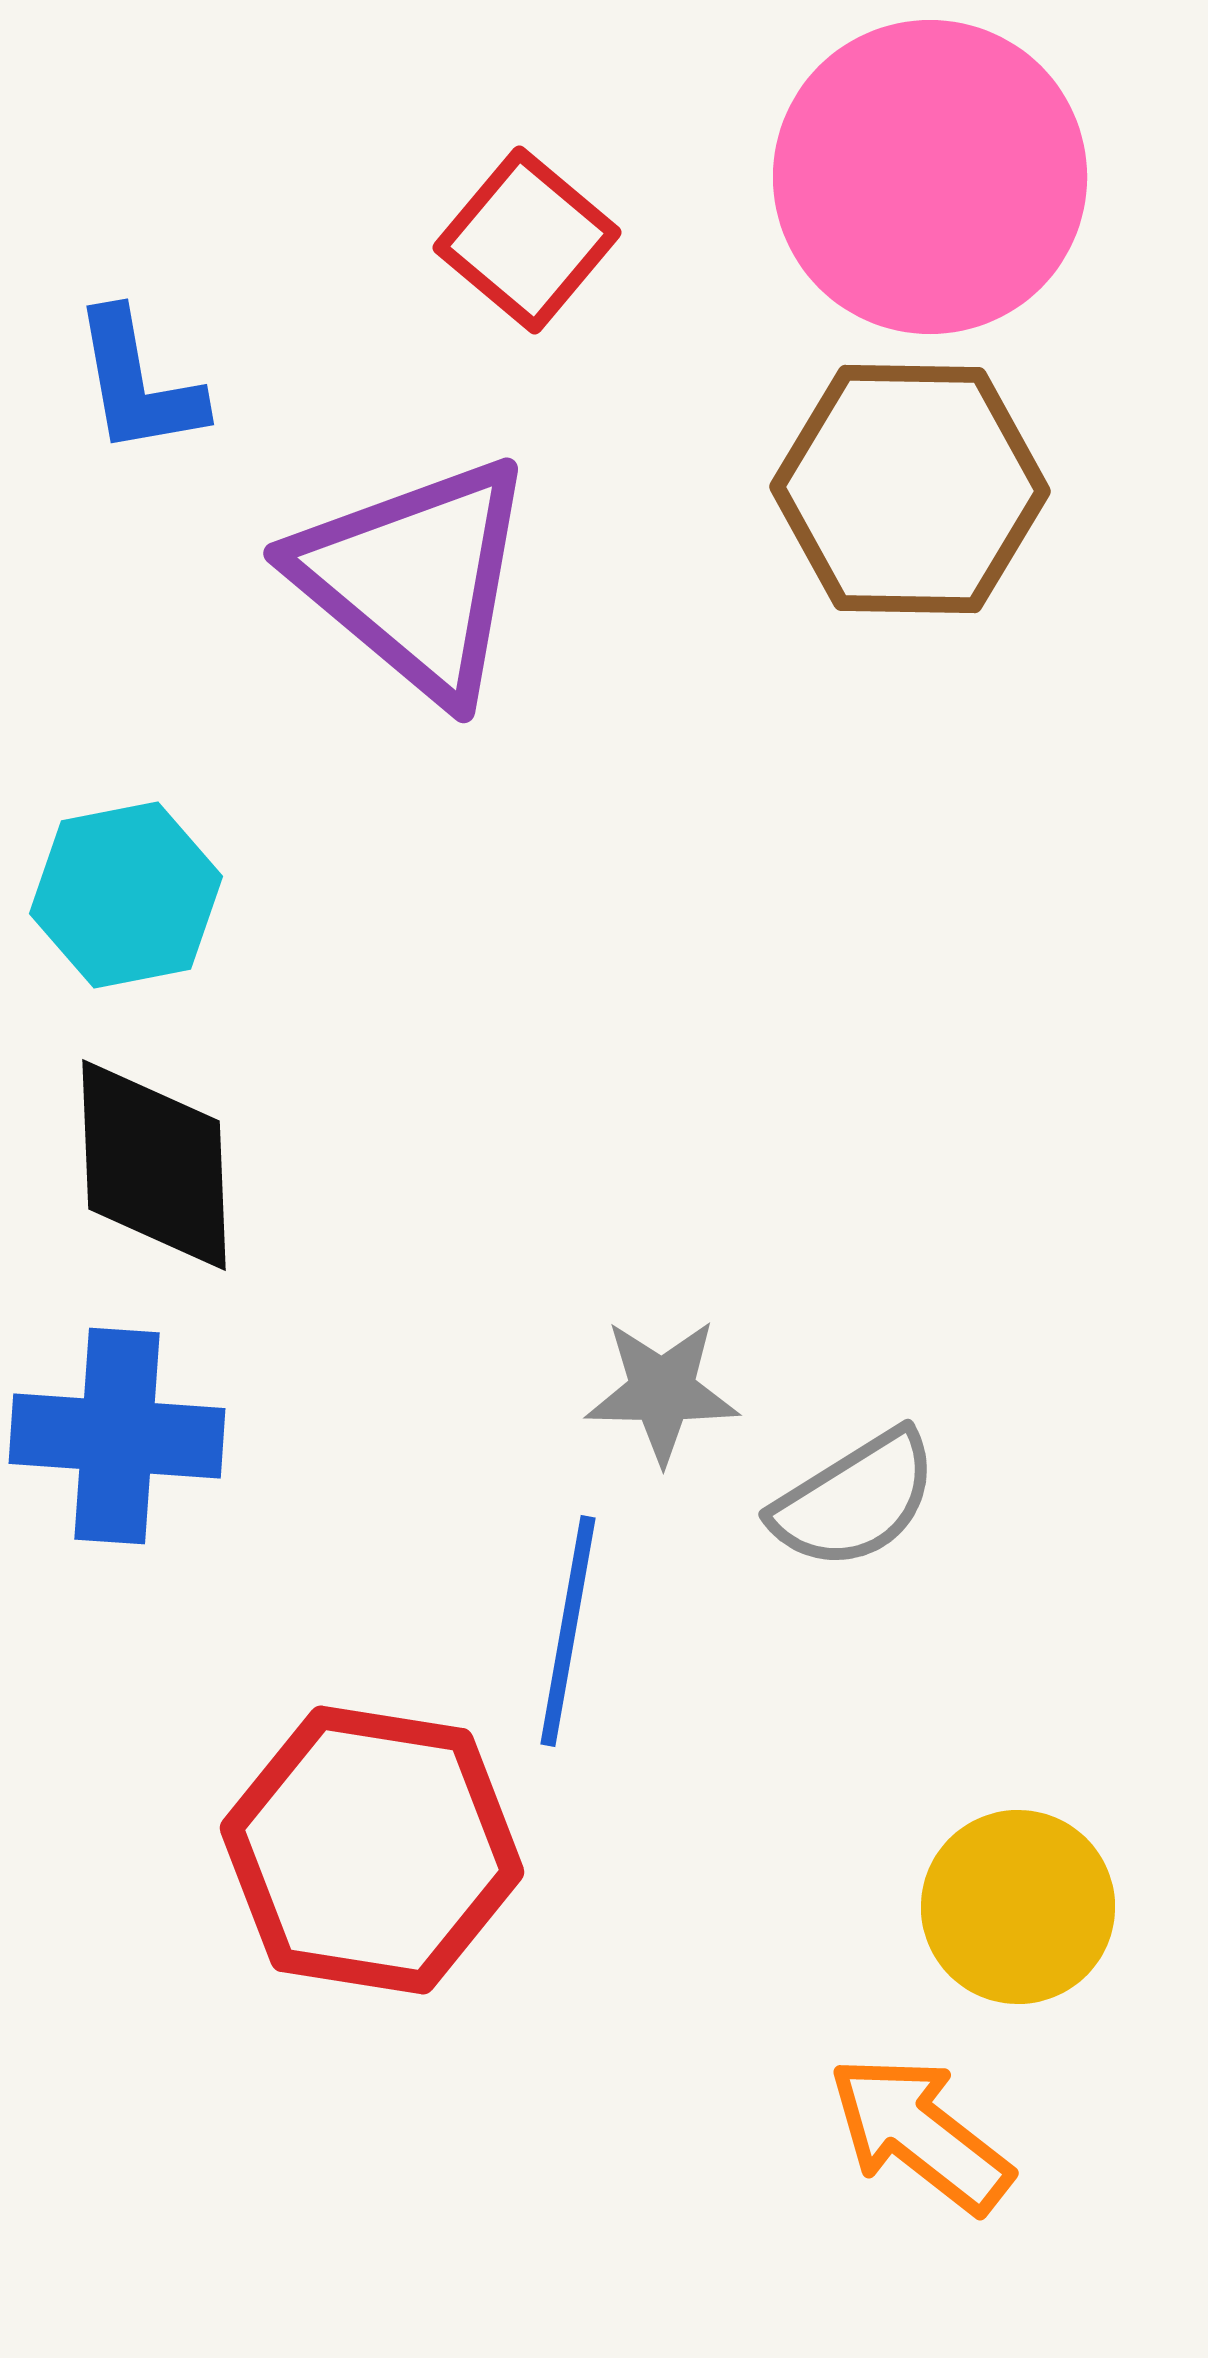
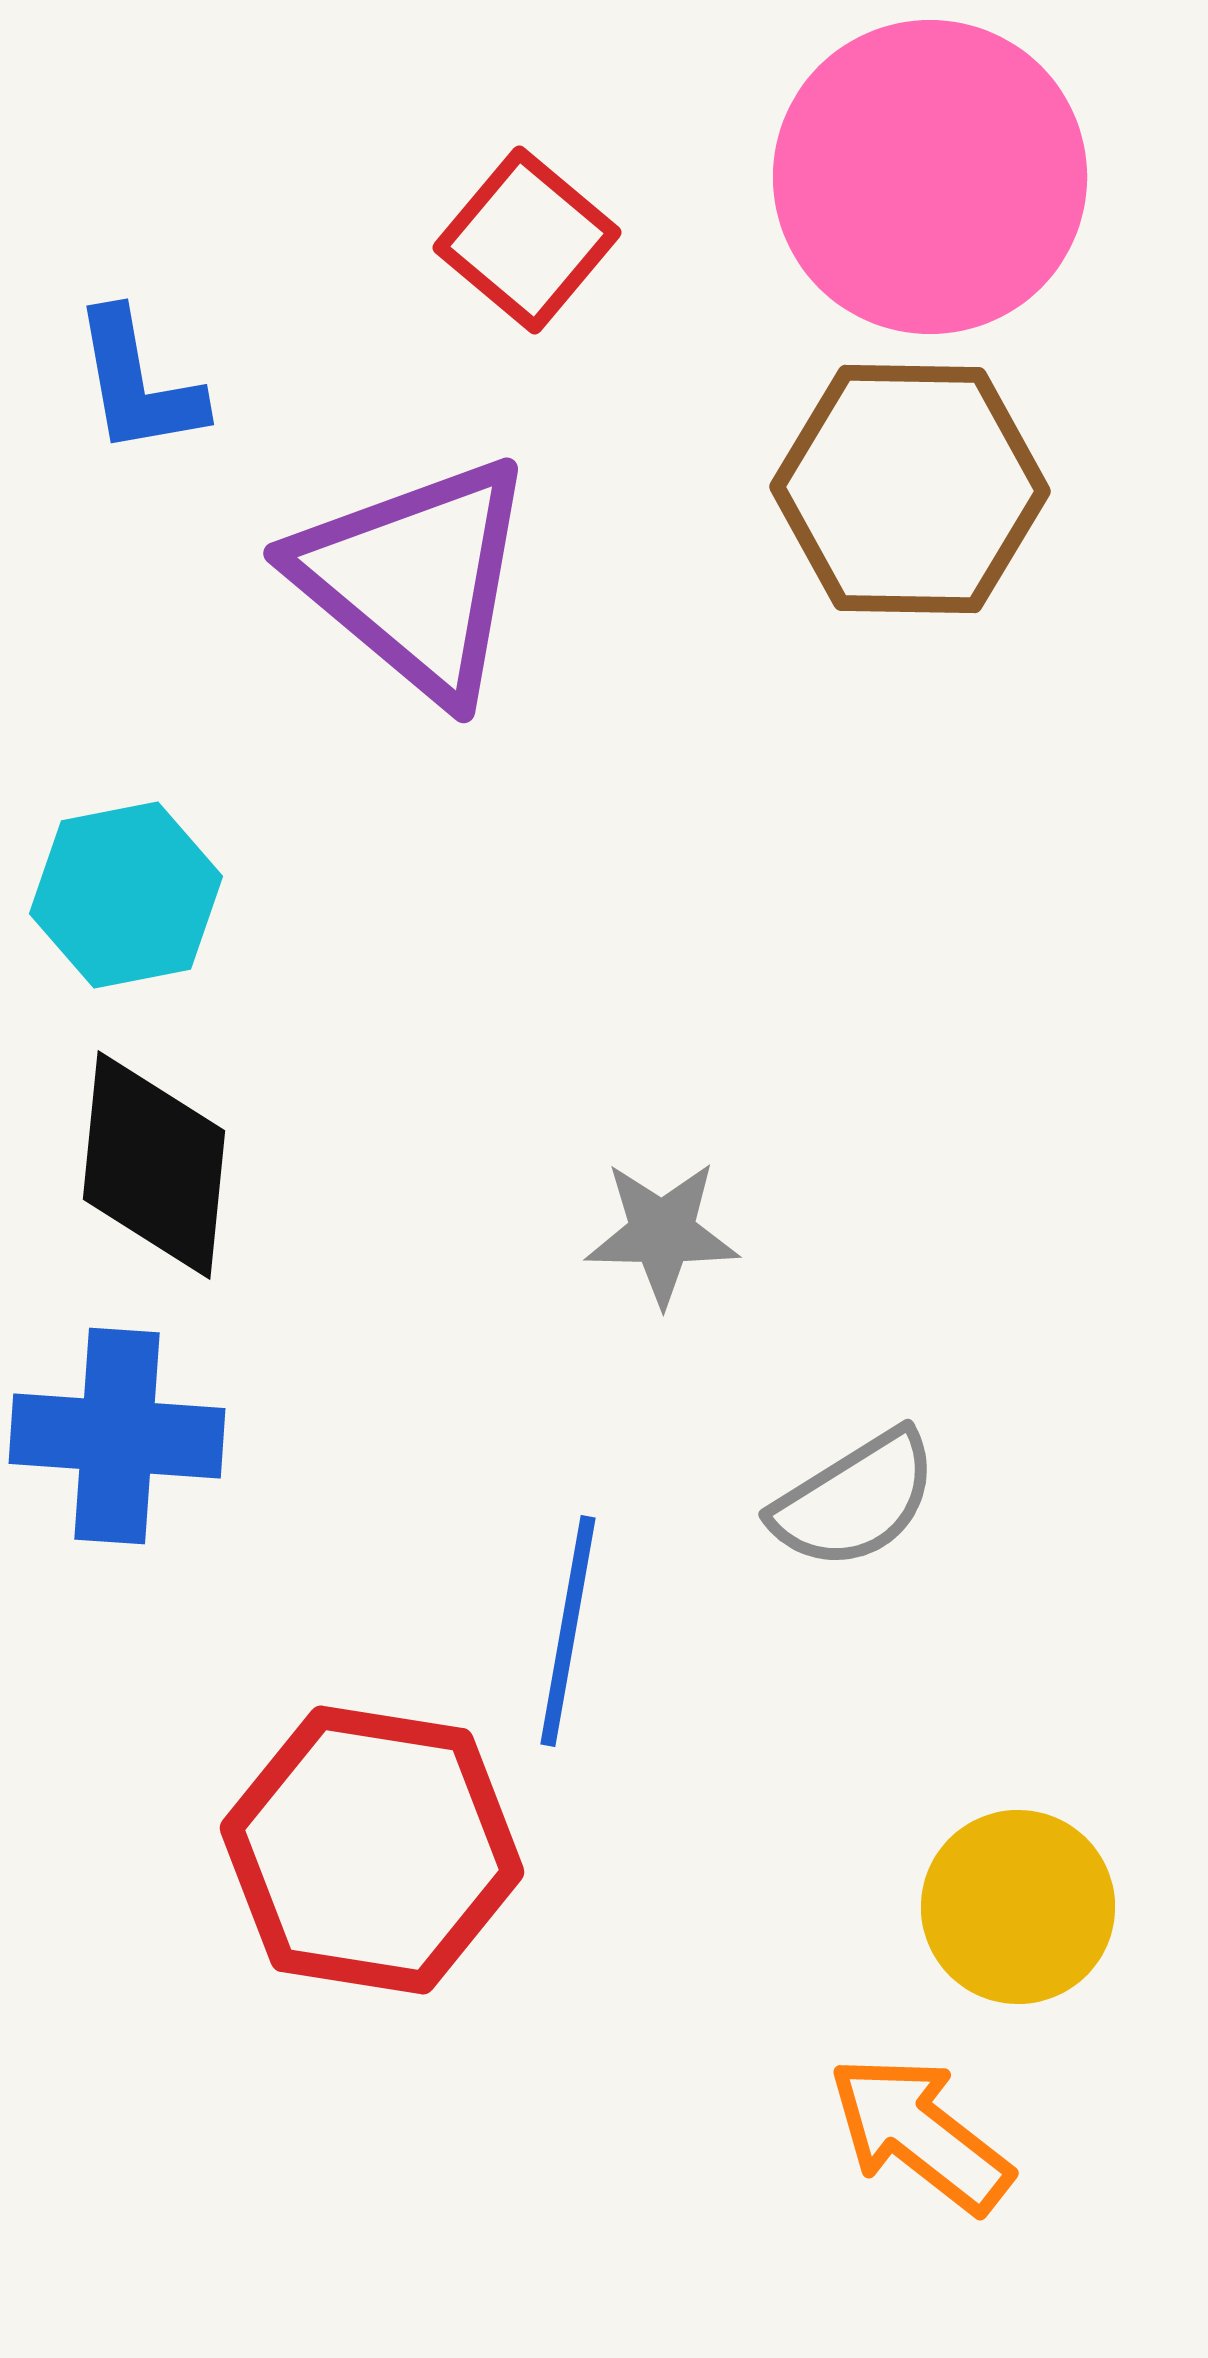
black diamond: rotated 8 degrees clockwise
gray star: moved 158 px up
